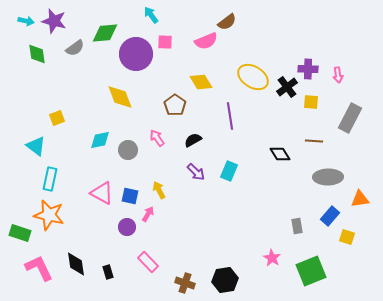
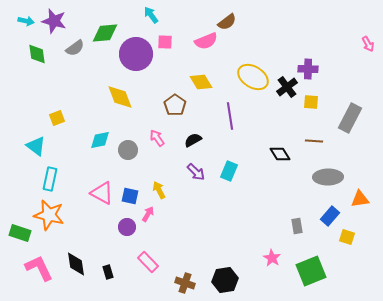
pink arrow at (338, 75): moved 30 px right, 31 px up; rotated 21 degrees counterclockwise
